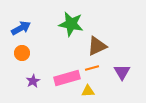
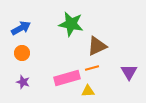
purple triangle: moved 7 px right
purple star: moved 10 px left, 1 px down; rotated 24 degrees counterclockwise
